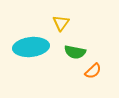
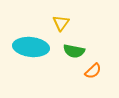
cyan ellipse: rotated 12 degrees clockwise
green semicircle: moved 1 px left, 1 px up
